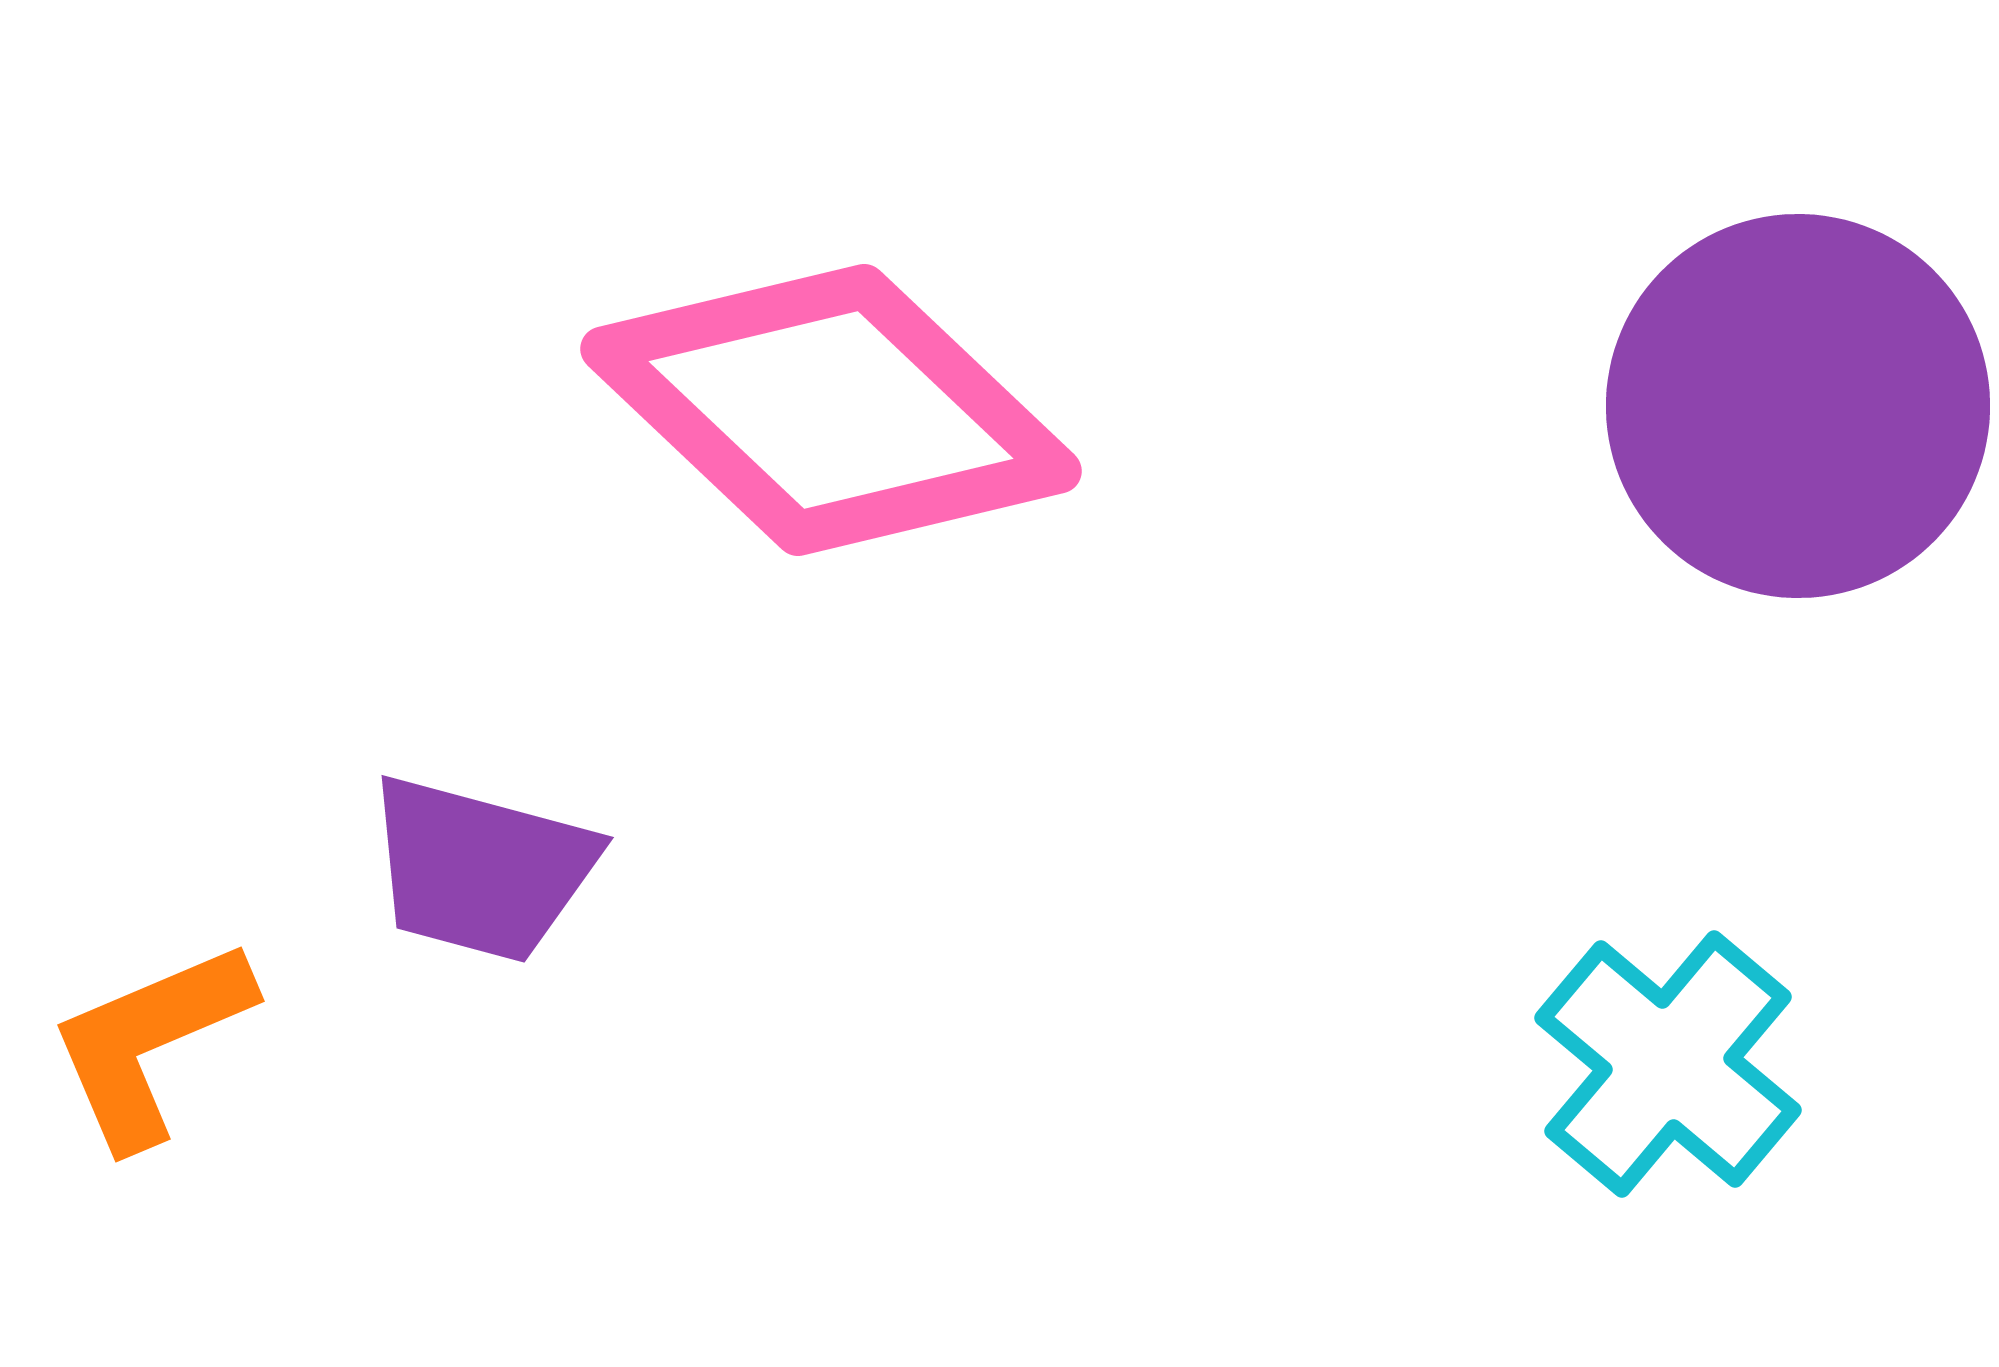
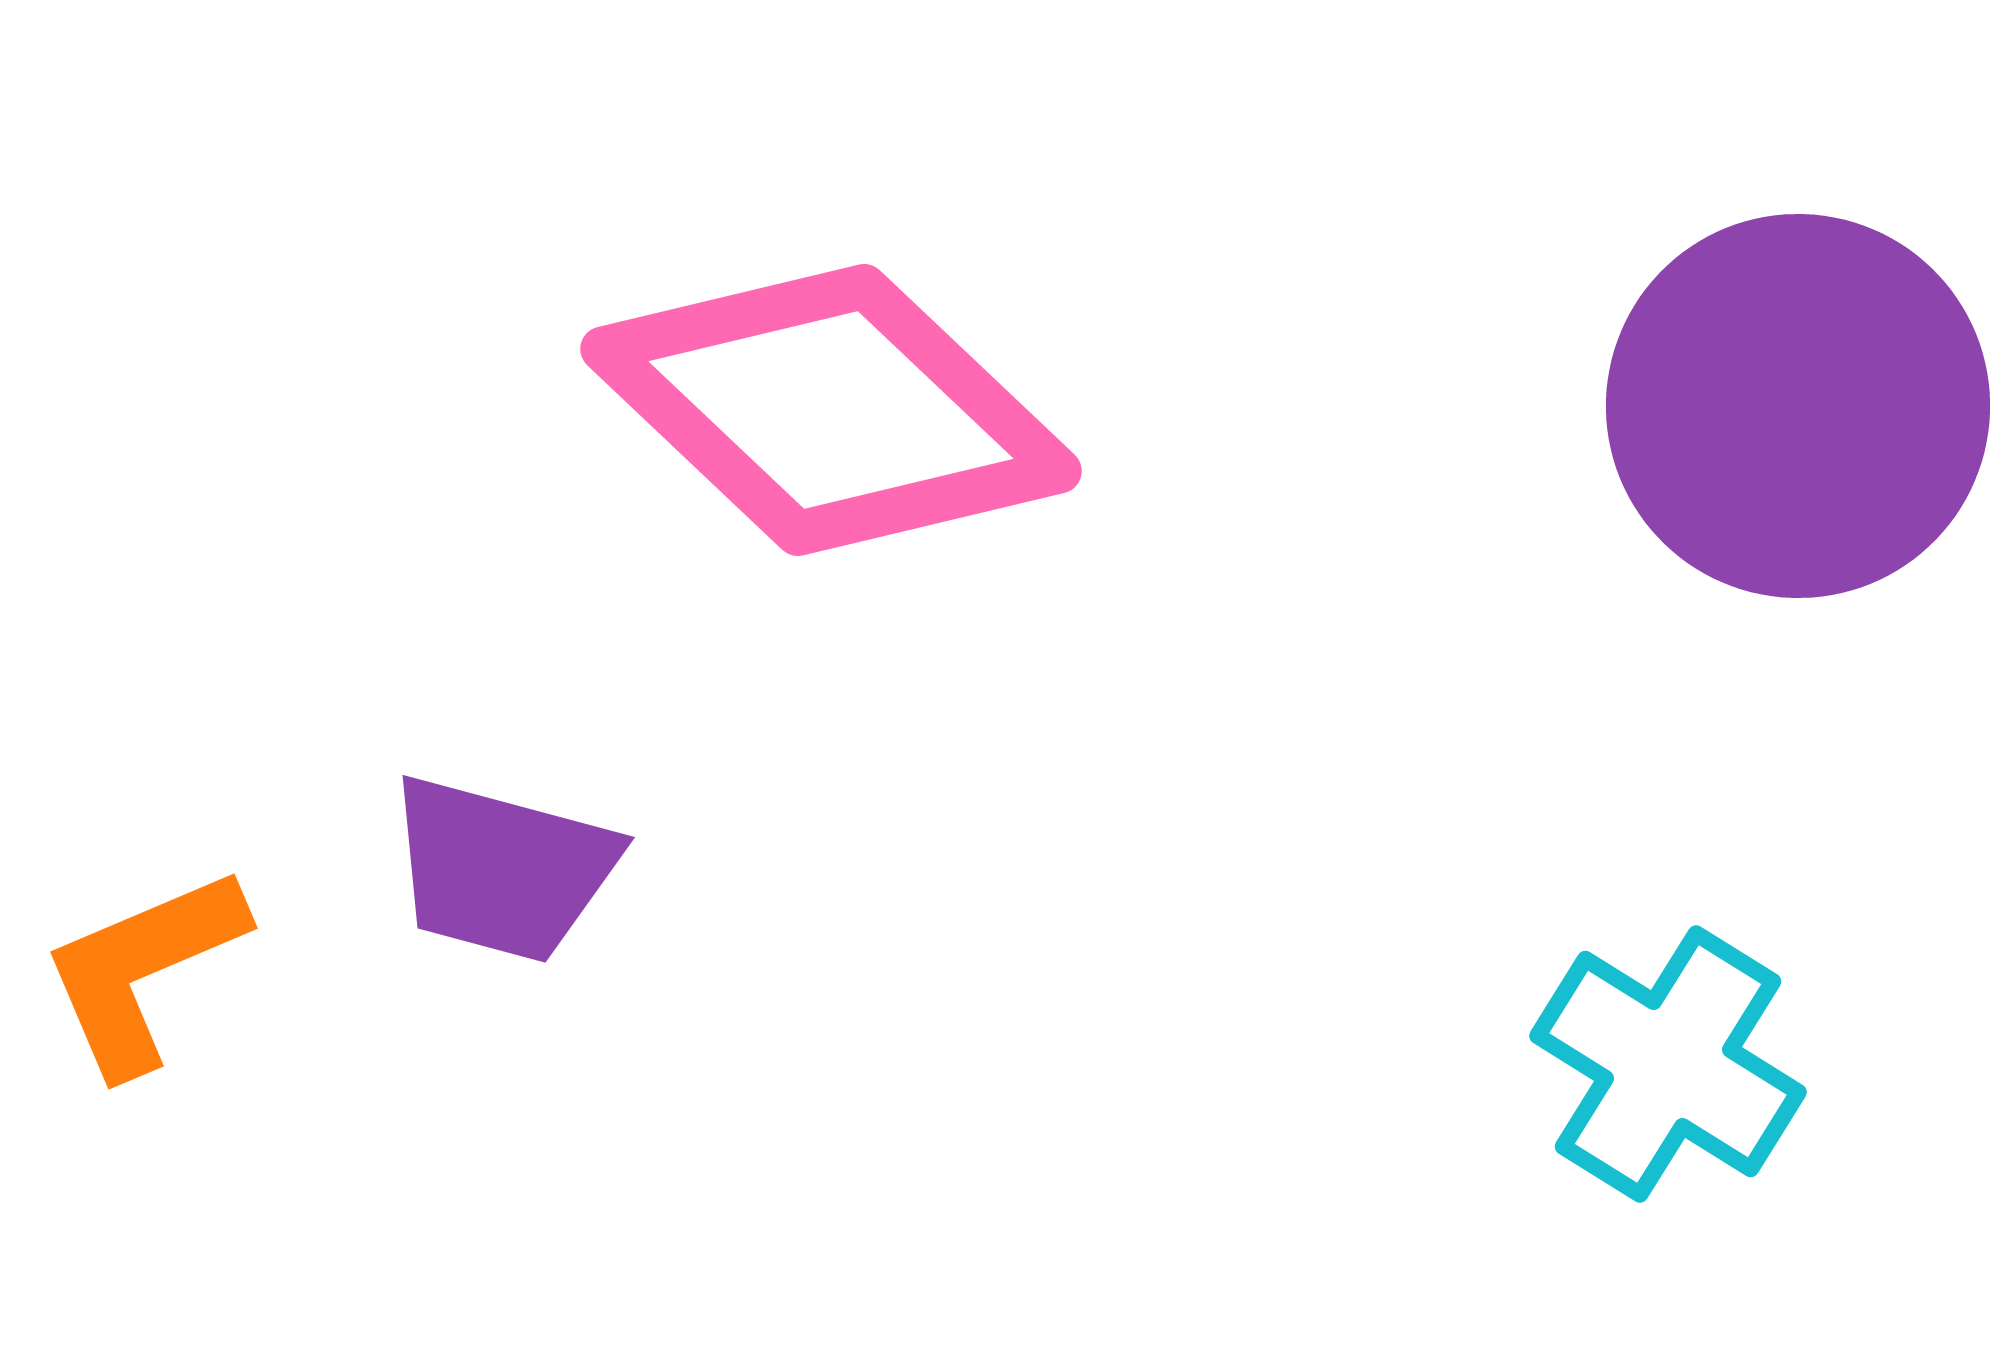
purple trapezoid: moved 21 px right
orange L-shape: moved 7 px left, 73 px up
cyan cross: rotated 8 degrees counterclockwise
